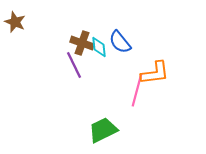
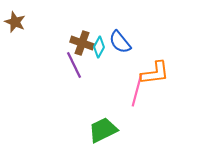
cyan diamond: rotated 35 degrees clockwise
